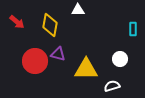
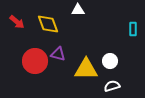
yellow diamond: moved 2 px left, 1 px up; rotated 30 degrees counterclockwise
white circle: moved 10 px left, 2 px down
